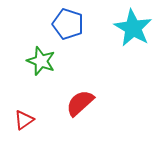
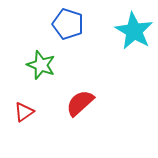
cyan star: moved 1 px right, 3 px down
green star: moved 4 px down
red triangle: moved 8 px up
